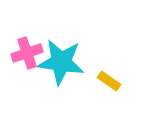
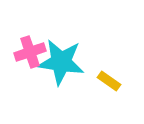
pink cross: moved 3 px right, 1 px up
